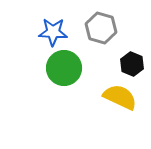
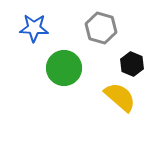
blue star: moved 19 px left, 4 px up
yellow semicircle: rotated 16 degrees clockwise
